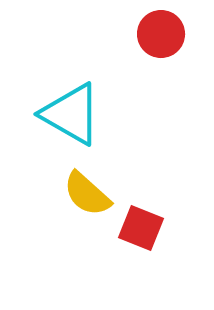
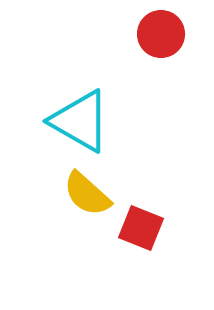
cyan triangle: moved 9 px right, 7 px down
